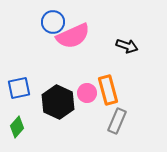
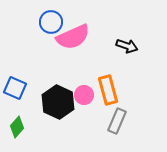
blue circle: moved 2 px left
pink semicircle: moved 1 px down
blue square: moved 4 px left; rotated 35 degrees clockwise
pink circle: moved 3 px left, 2 px down
